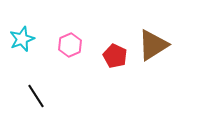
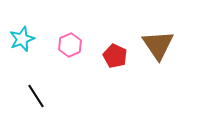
brown triangle: moved 5 px right; rotated 32 degrees counterclockwise
